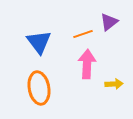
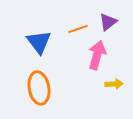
purple triangle: moved 1 px left
orange line: moved 5 px left, 5 px up
pink arrow: moved 10 px right, 9 px up; rotated 12 degrees clockwise
